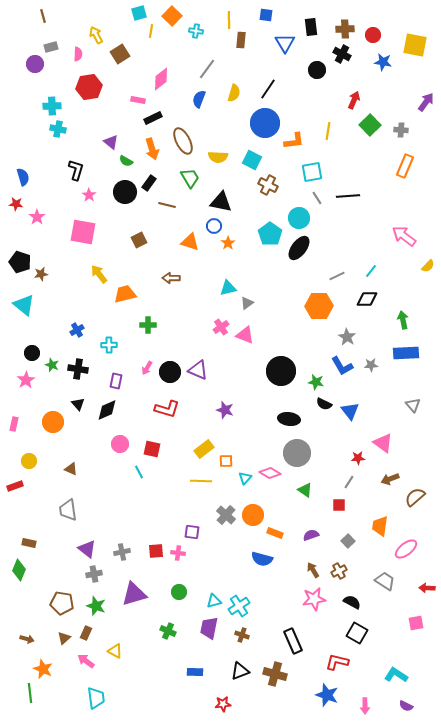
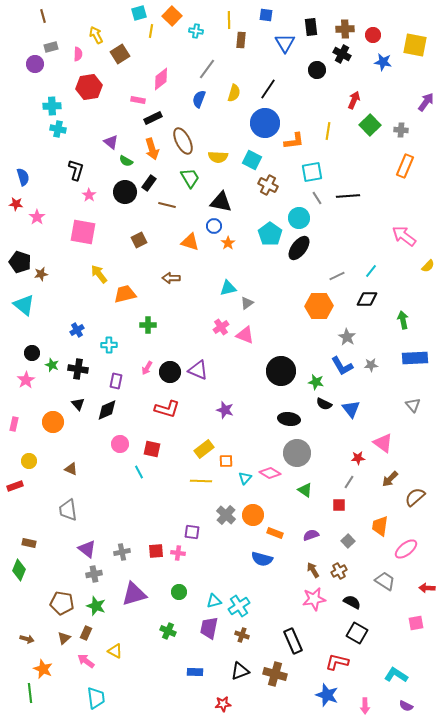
blue rectangle at (406, 353): moved 9 px right, 5 px down
blue triangle at (350, 411): moved 1 px right, 2 px up
brown arrow at (390, 479): rotated 24 degrees counterclockwise
